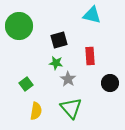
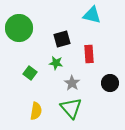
green circle: moved 2 px down
black square: moved 3 px right, 1 px up
red rectangle: moved 1 px left, 2 px up
gray star: moved 4 px right, 4 px down
green square: moved 4 px right, 11 px up; rotated 16 degrees counterclockwise
